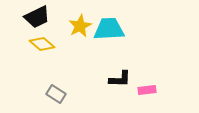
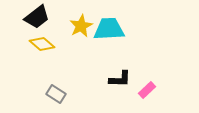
black trapezoid: rotated 12 degrees counterclockwise
yellow star: moved 1 px right
pink rectangle: rotated 36 degrees counterclockwise
